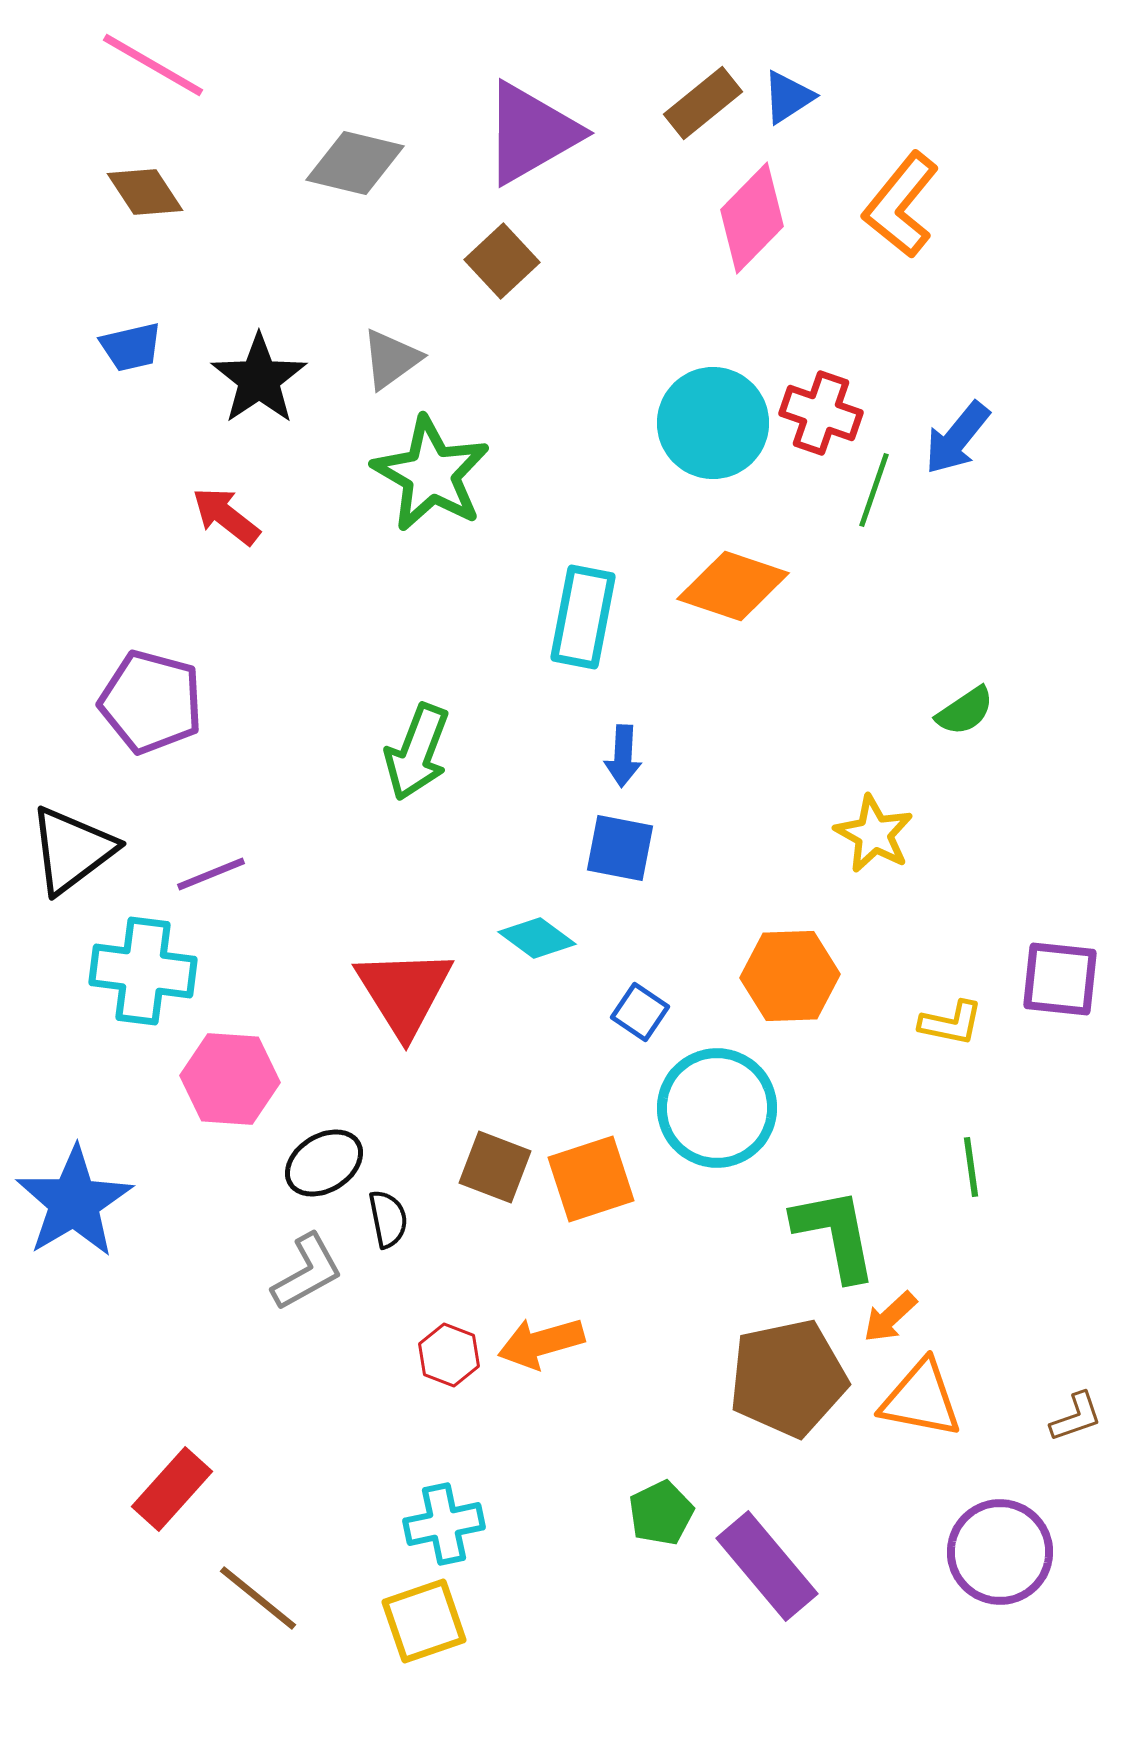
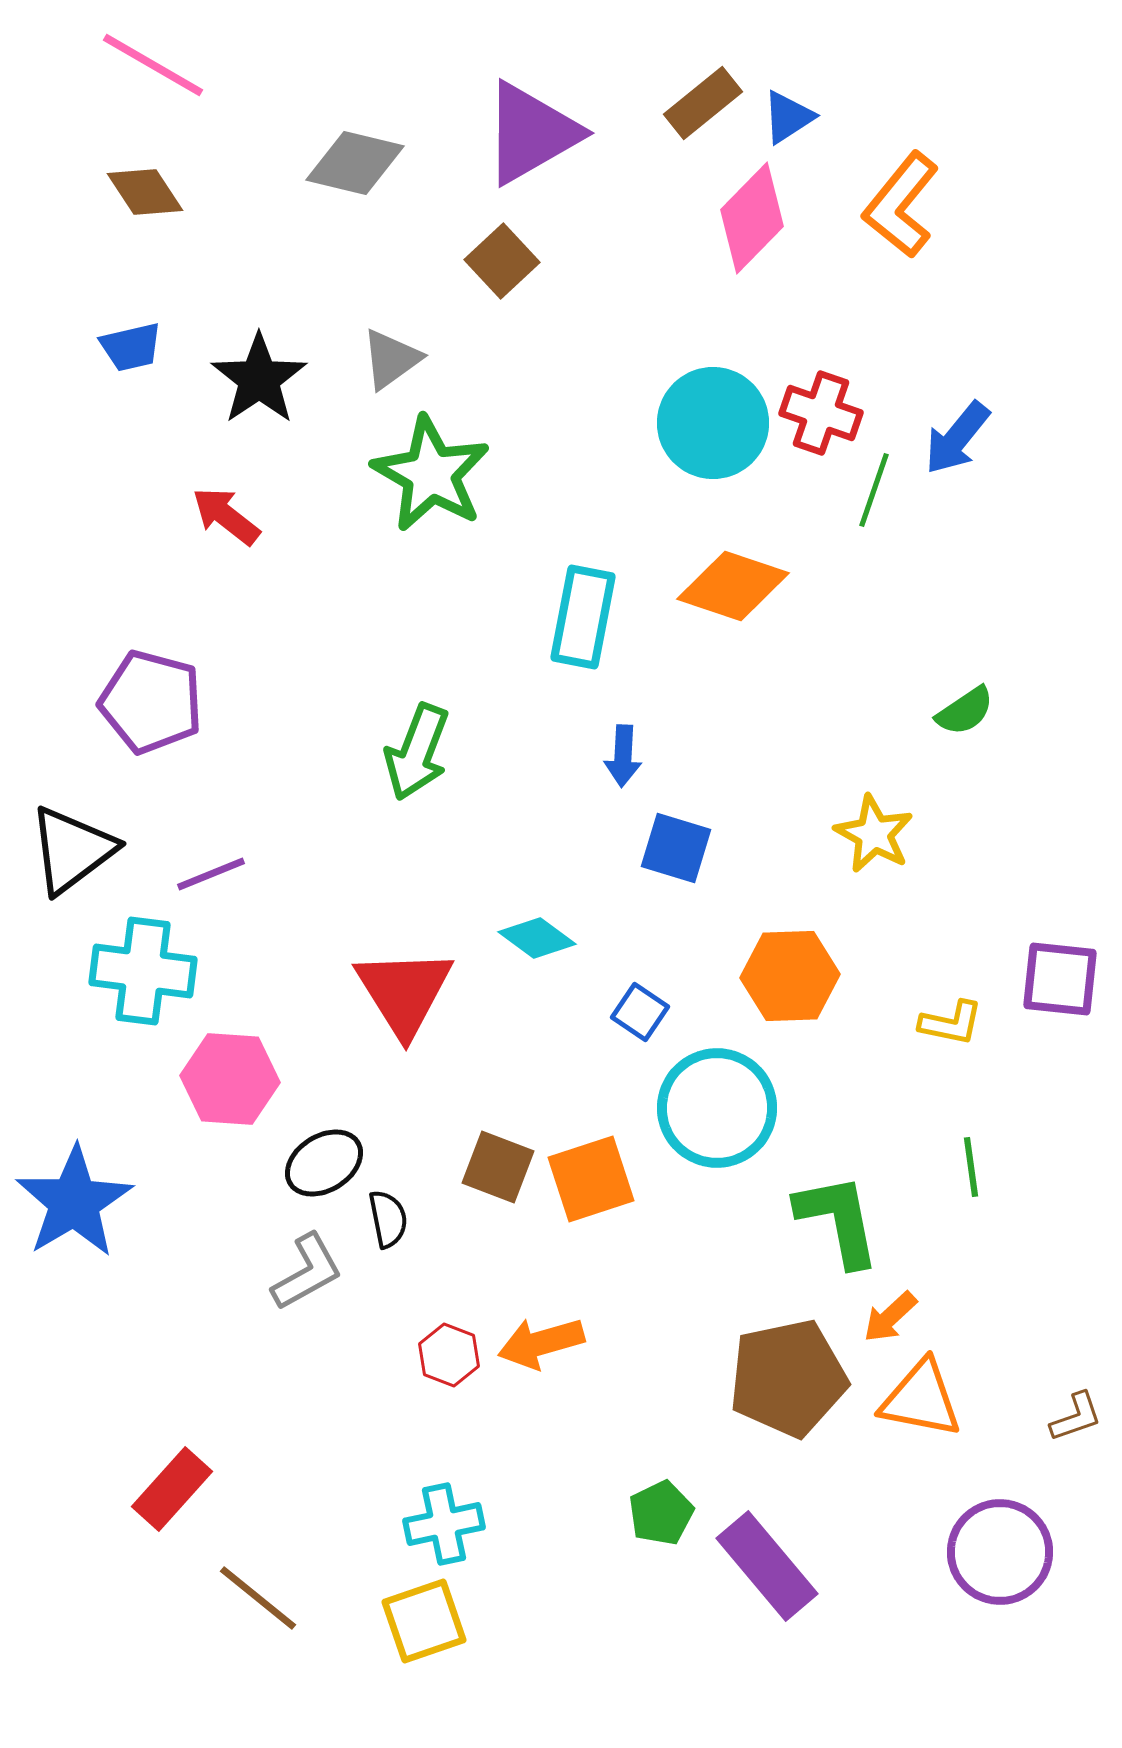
blue triangle at (788, 97): moved 20 px down
blue square at (620, 848): moved 56 px right; rotated 6 degrees clockwise
brown square at (495, 1167): moved 3 px right
green L-shape at (835, 1234): moved 3 px right, 14 px up
